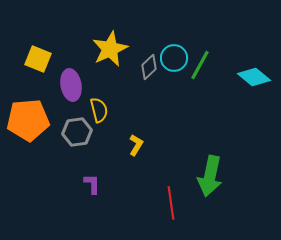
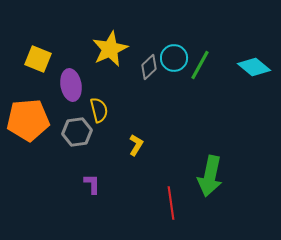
cyan diamond: moved 10 px up
